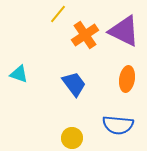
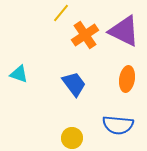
yellow line: moved 3 px right, 1 px up
